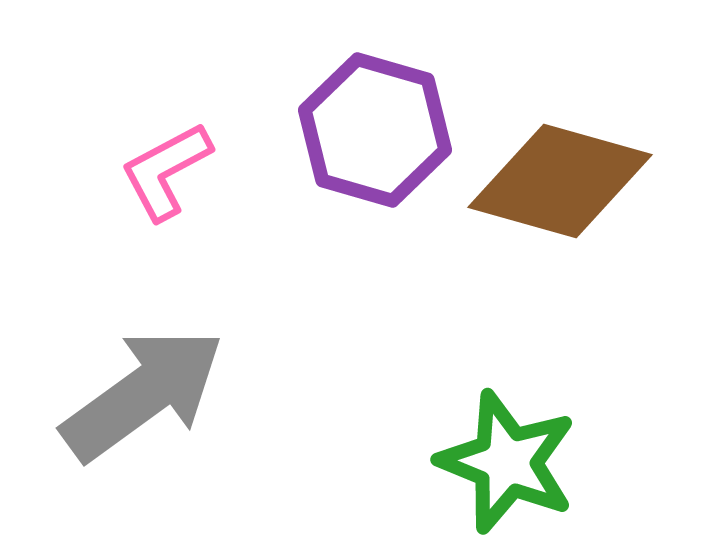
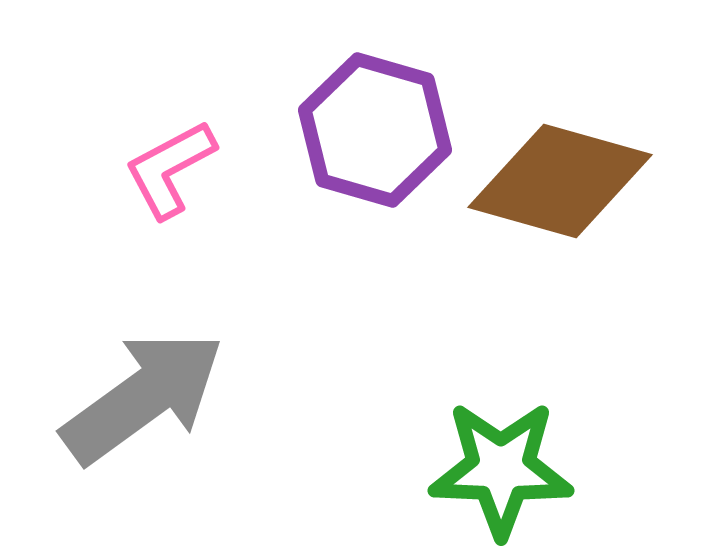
pink L-shape: moved 4 px right, 2 px up
gray arrow: moved 3 px down
green star: moved 6 px left, 7 px down; rotated 20 degrees counterclockwise
